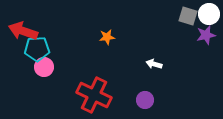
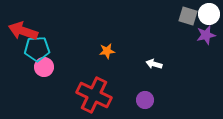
orange star: moved 14 px down
